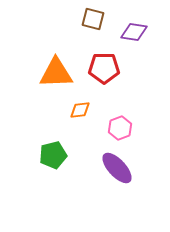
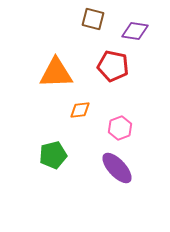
purple diamond: moved 1 px right, 1 px up
red pentagon: moved 9 px right, 2 px up; rotated 12 degrees clockwise
